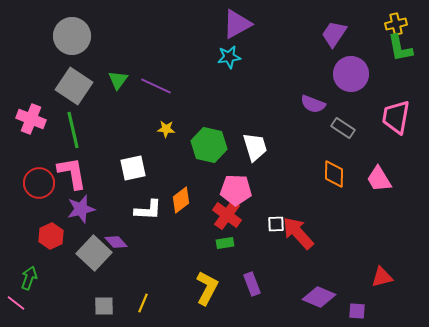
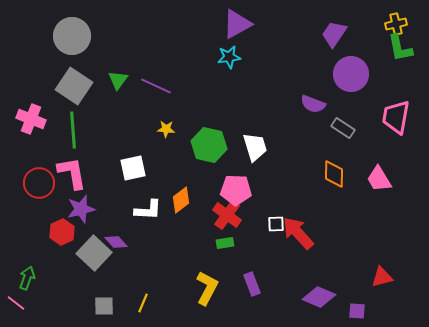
green line at (73, 130): rotated 9 degrees clockwise
red hexagon at (51, 236): moved 11 px right, 4 px up
green arrow at (29, 278): moved 2 px left
